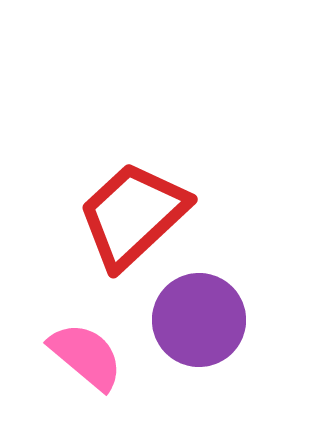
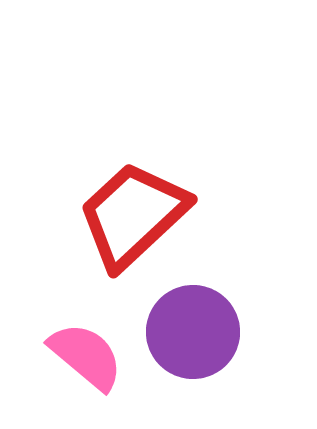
purple circle: moved 6 px left, 12 px down
